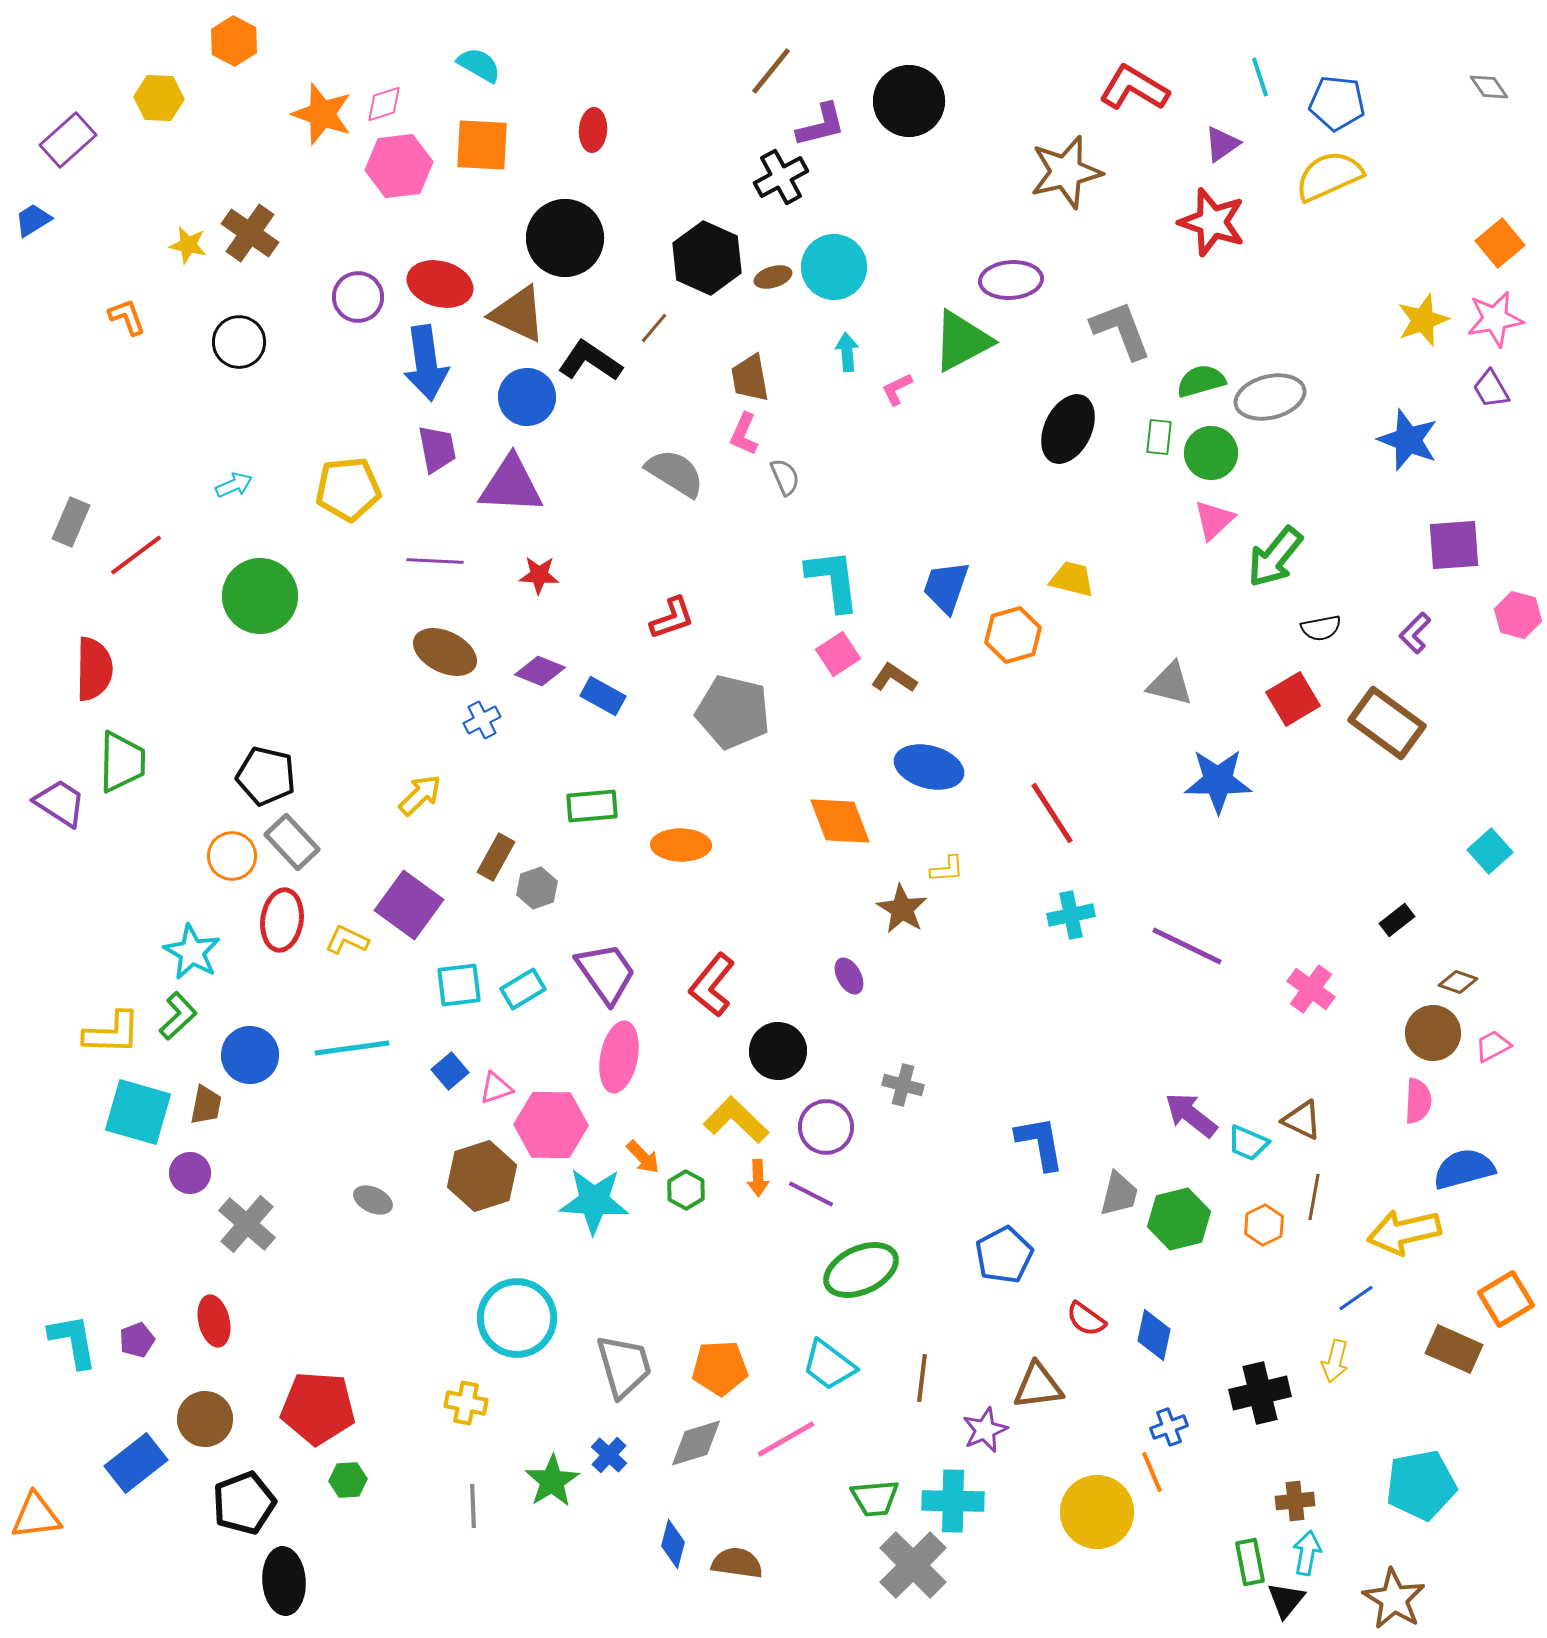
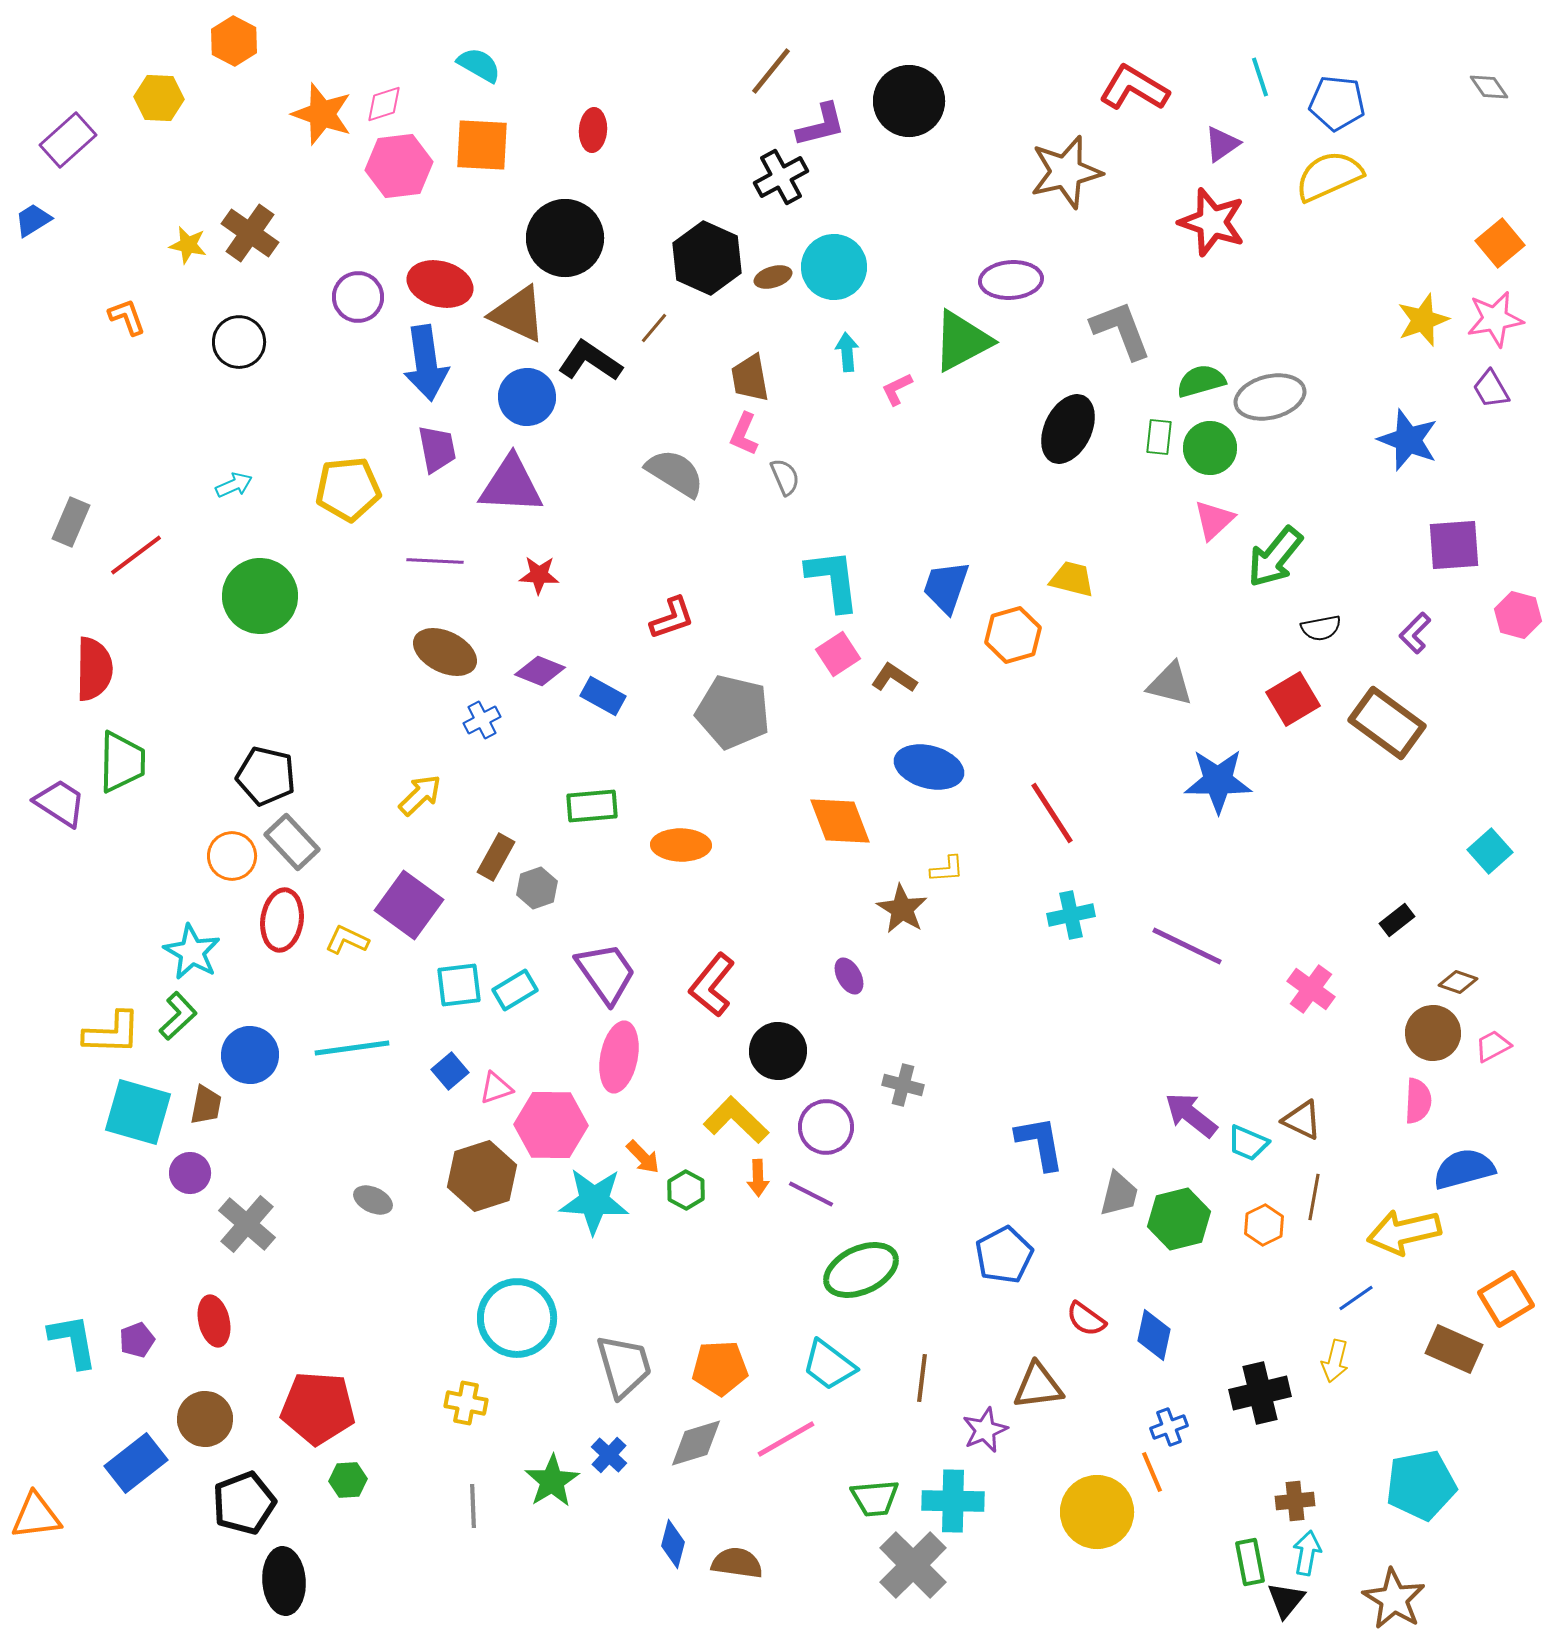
green circle at (1211, 453): moved 1 px left, 5 px up
cyan rectangle at (523, 989): moved 8 px left, 1 px down
